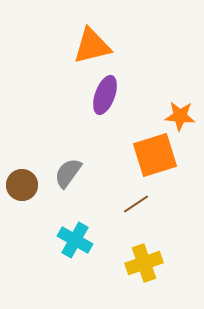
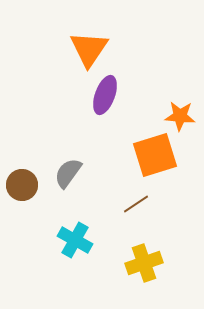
orange triangle: moved 3 px left, 3 px down; rotated 42 degrees counterclockwise
